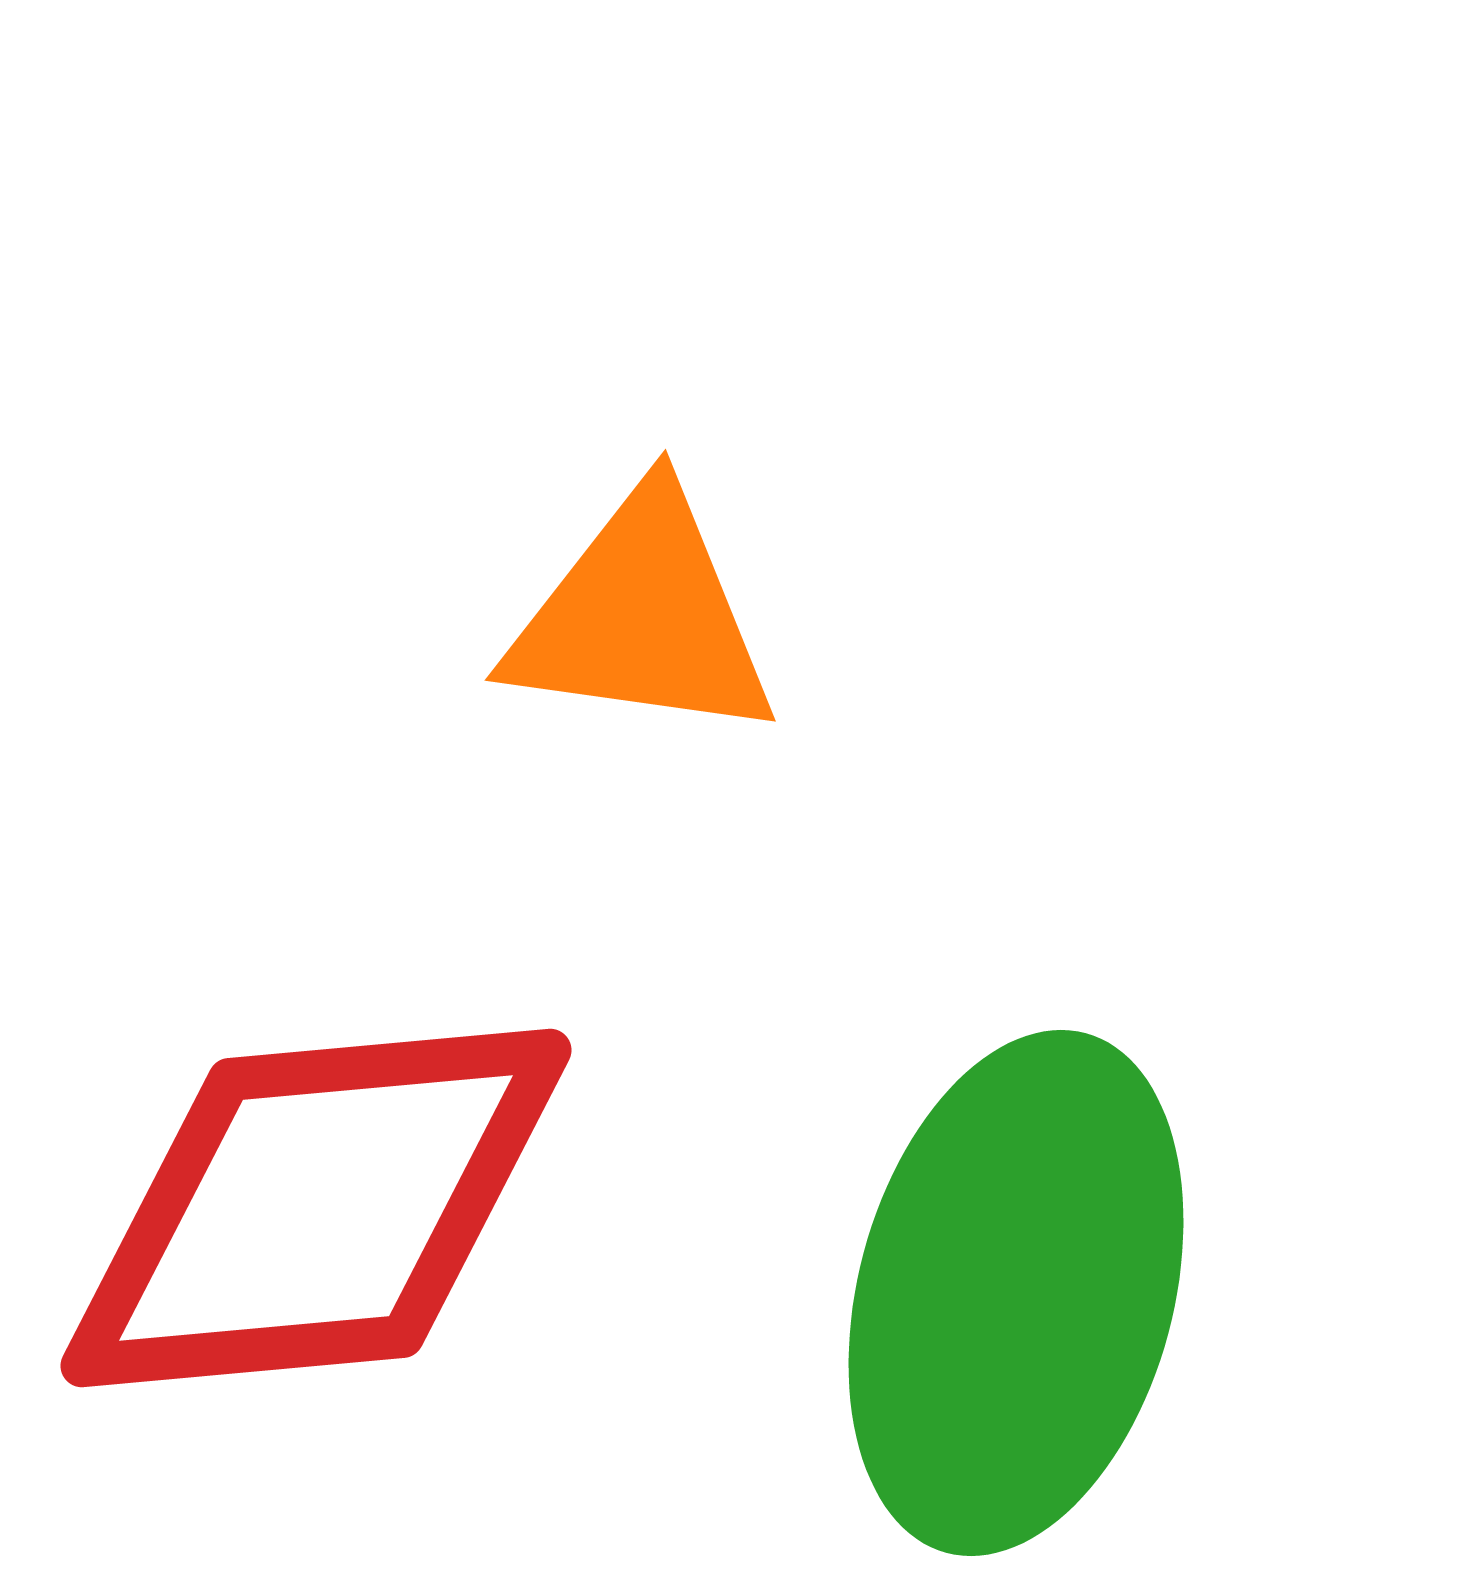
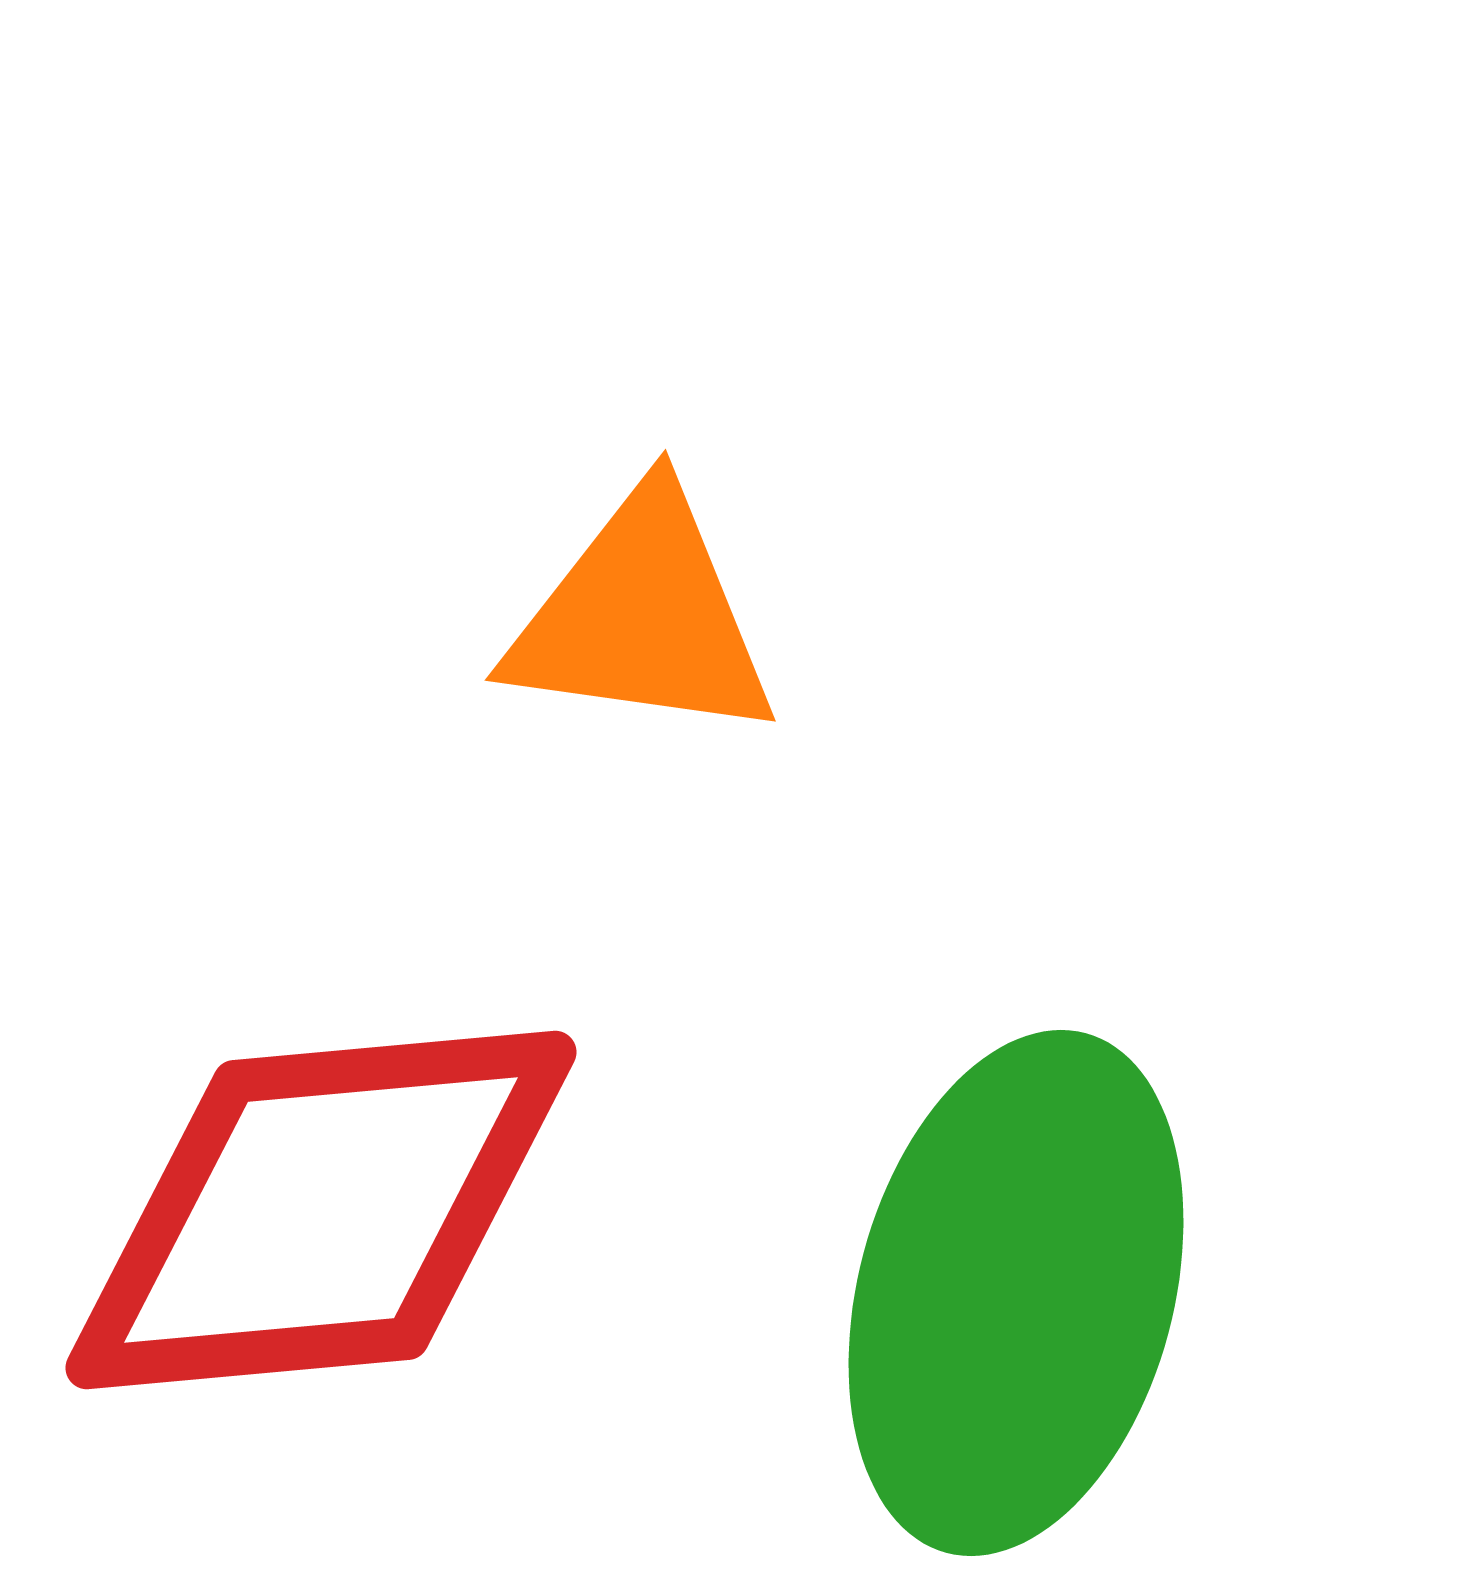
red diamond: moved 5 px right, 2 px down
